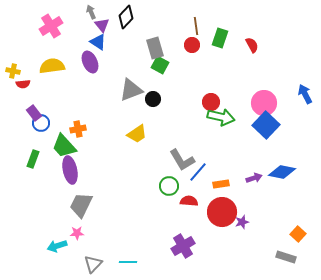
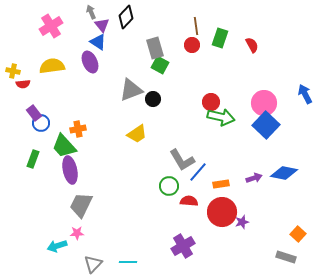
blue diamond at (282, 172): moved 2 px right, 1 px down
